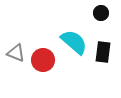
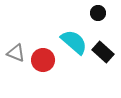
black circle: moved 3 px left
black rectangle: rotated 55 degrees counterclockwise
